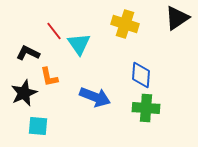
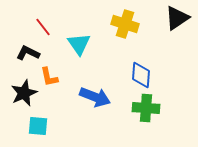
red line: moved 11 px left, 4 px up
